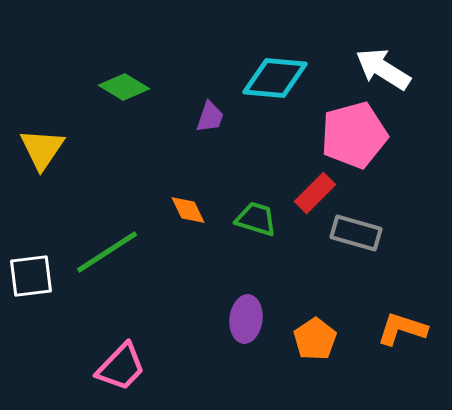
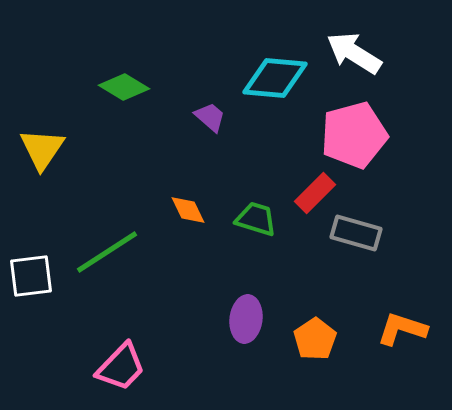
white arrow: moved 29 px left, 16 px up
purple trapezoid: rotated 68 degrees counterclockwise
